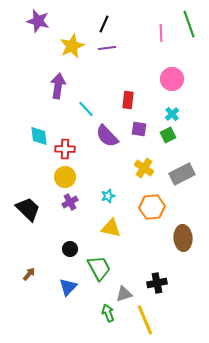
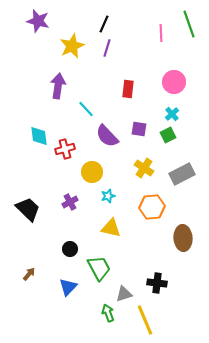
purple line: rotated 66 degrees counterclockwise
pink circle: moved 2 px right, 3 px down
red rectangle: moved 11 px up
red cross: rotated 18 degrees counterclockwise
yellow circle: moved 27 px right, 5 px up
black cross: rotated 18 degrees clockwise
